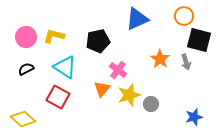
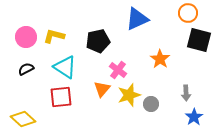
orange circle: moved 4 px right, 3 px up
gray arrow: moved 31 px down; rotated 14 degrees clockwise
red square: moved 3 px right; rotated 35 degrees counterclockwise
blue star: rotated 18 degrees counterclockwise
